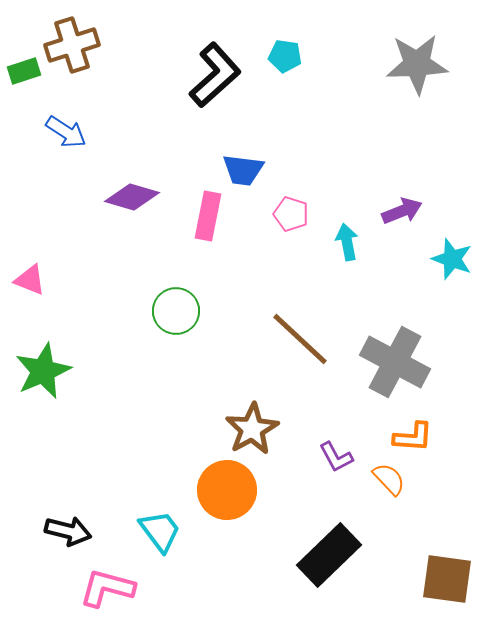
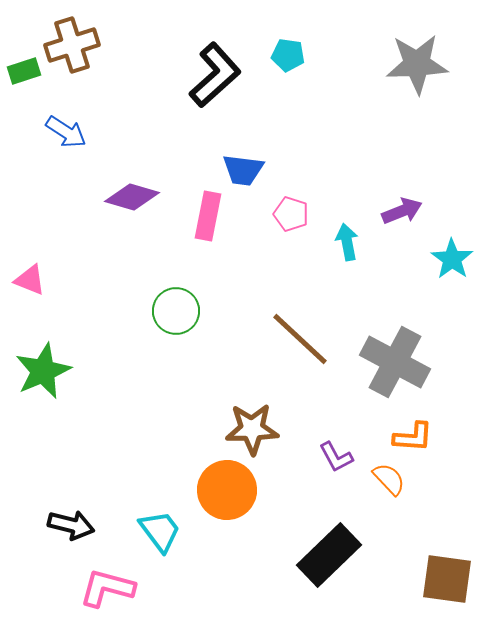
cyan pentagon: moved 3 px right, 1 px up
cyan star: rotated 15 degrees clockwise
brown star: rotated 28 degrees clockwise
black arrow: moved 3 px right, 6 px up
